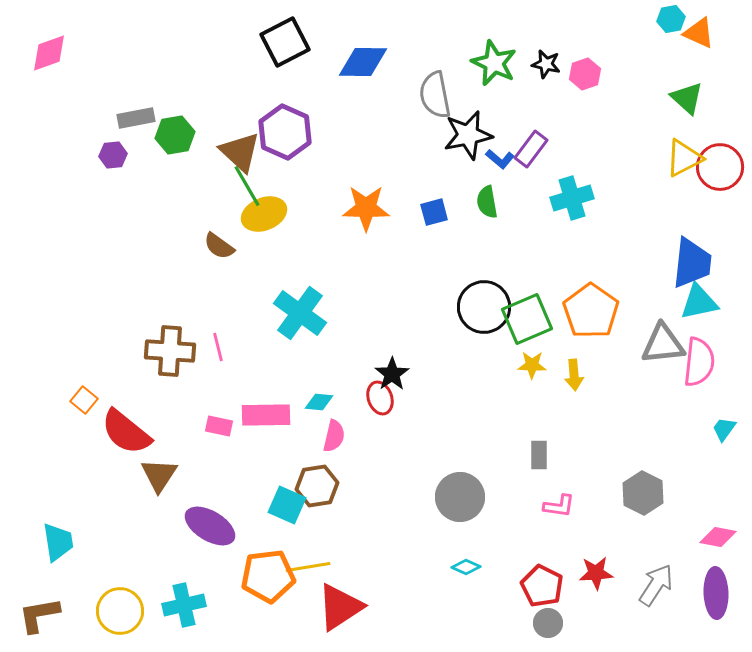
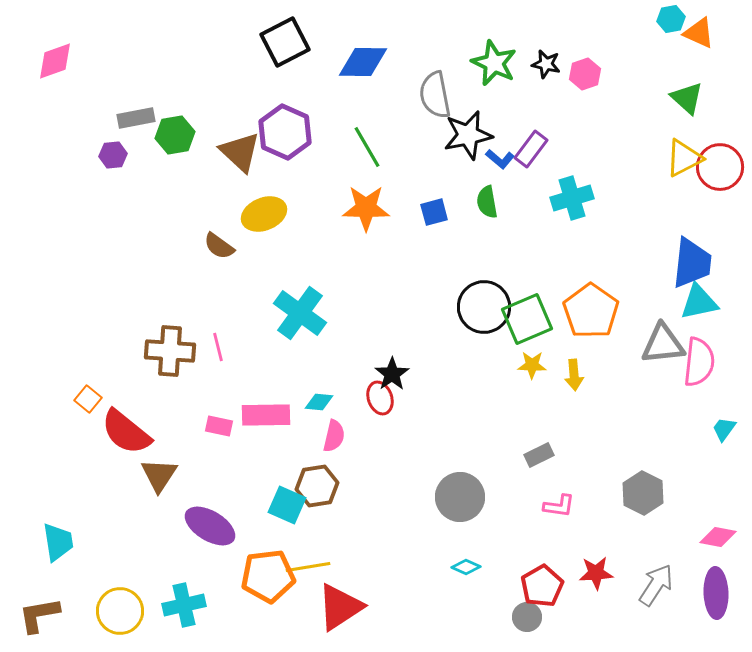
pink diamond at (49, 53): moved 6 px right, 8 px down
green line at (247, 186): moved 120 px right, 39 px up
orange square at (84, 400): moved 4 px right, 1 px up
gray rectangle at (539, 455): rotated 64 degrees clockwise
red pentagon at (542, 586): rotated 15 degrees clockwise
gray circle at (548, 623): moved 21 px left, 6 px up
